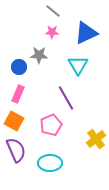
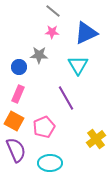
pink pentagon: moved 7 px left, 2 px down
